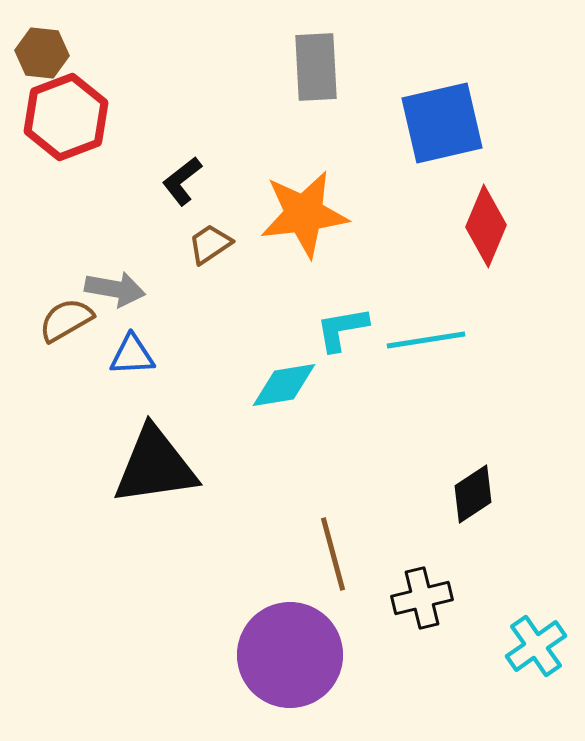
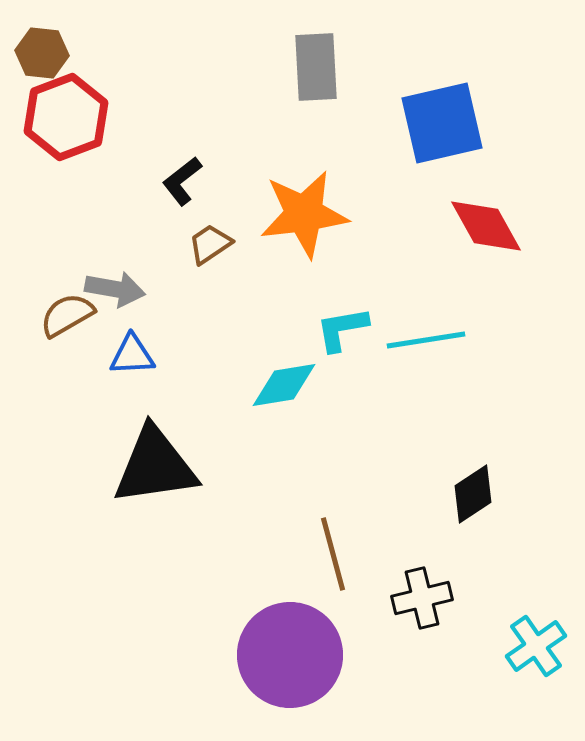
red diamond: rotated 52 degrees counterclockwise
brown semicircle: moved 1 px right, 5 px up
